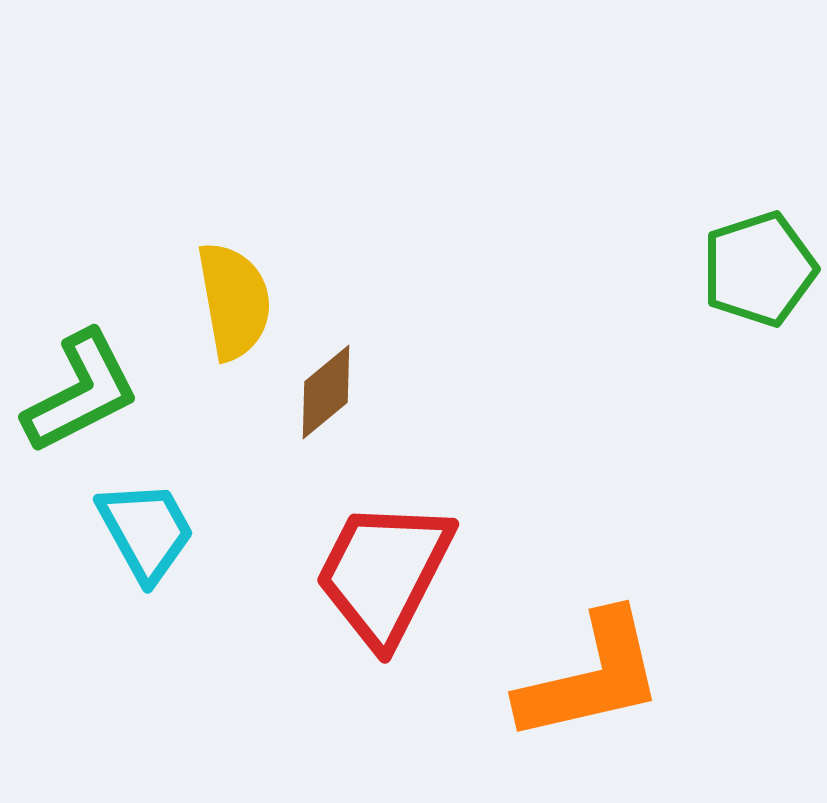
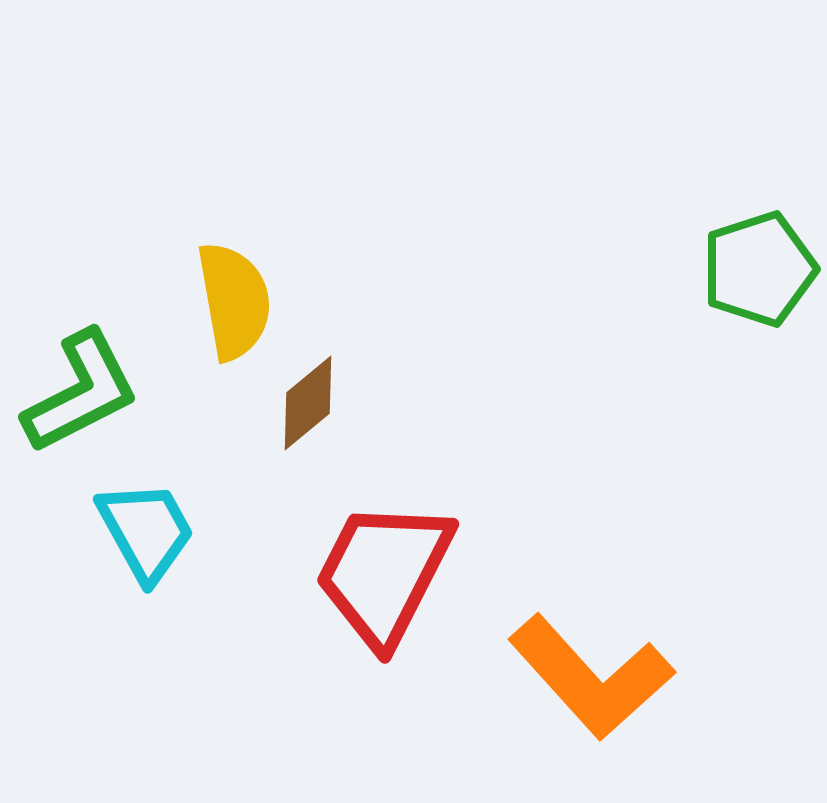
brown diamond: moved 18 px left, 11 px down
orange L-shape: rotated 61 degrees clockwise
